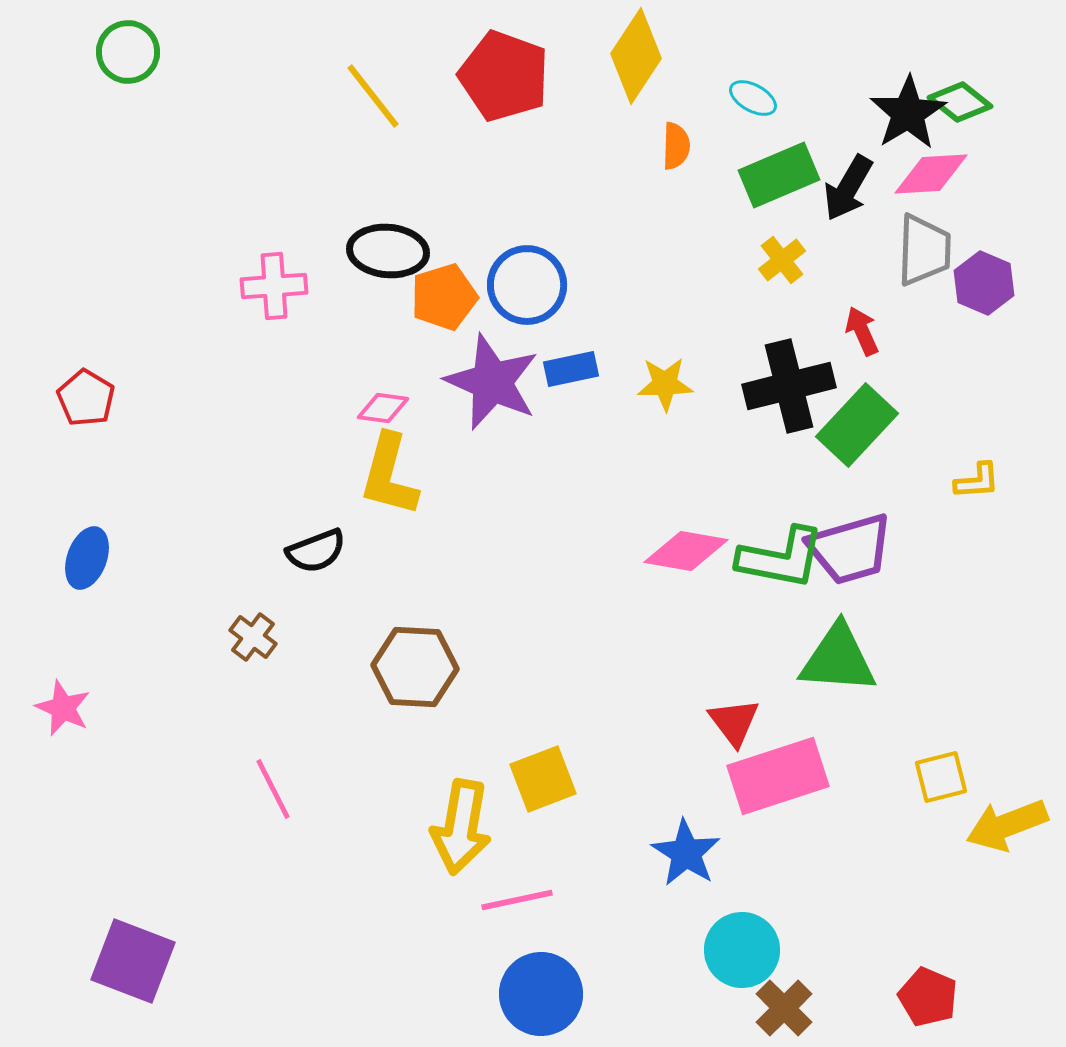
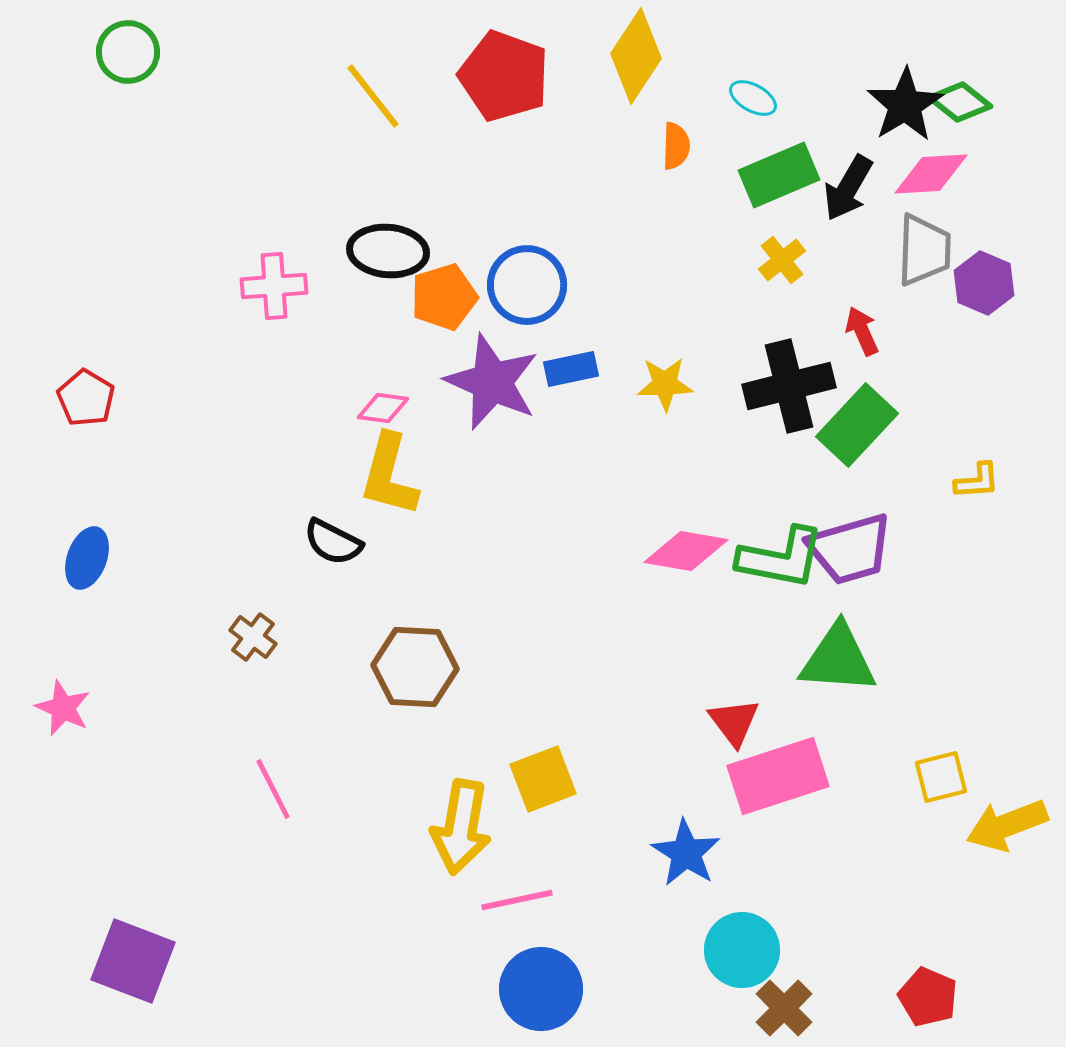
black star at (908, 113): moved 3 px left, 8 px up
black semicircle at (316, 551): moved 17 px right, 9 px up; rotated 48 degrees clockwise
blue circle at (541, 994): moved 5 px up
